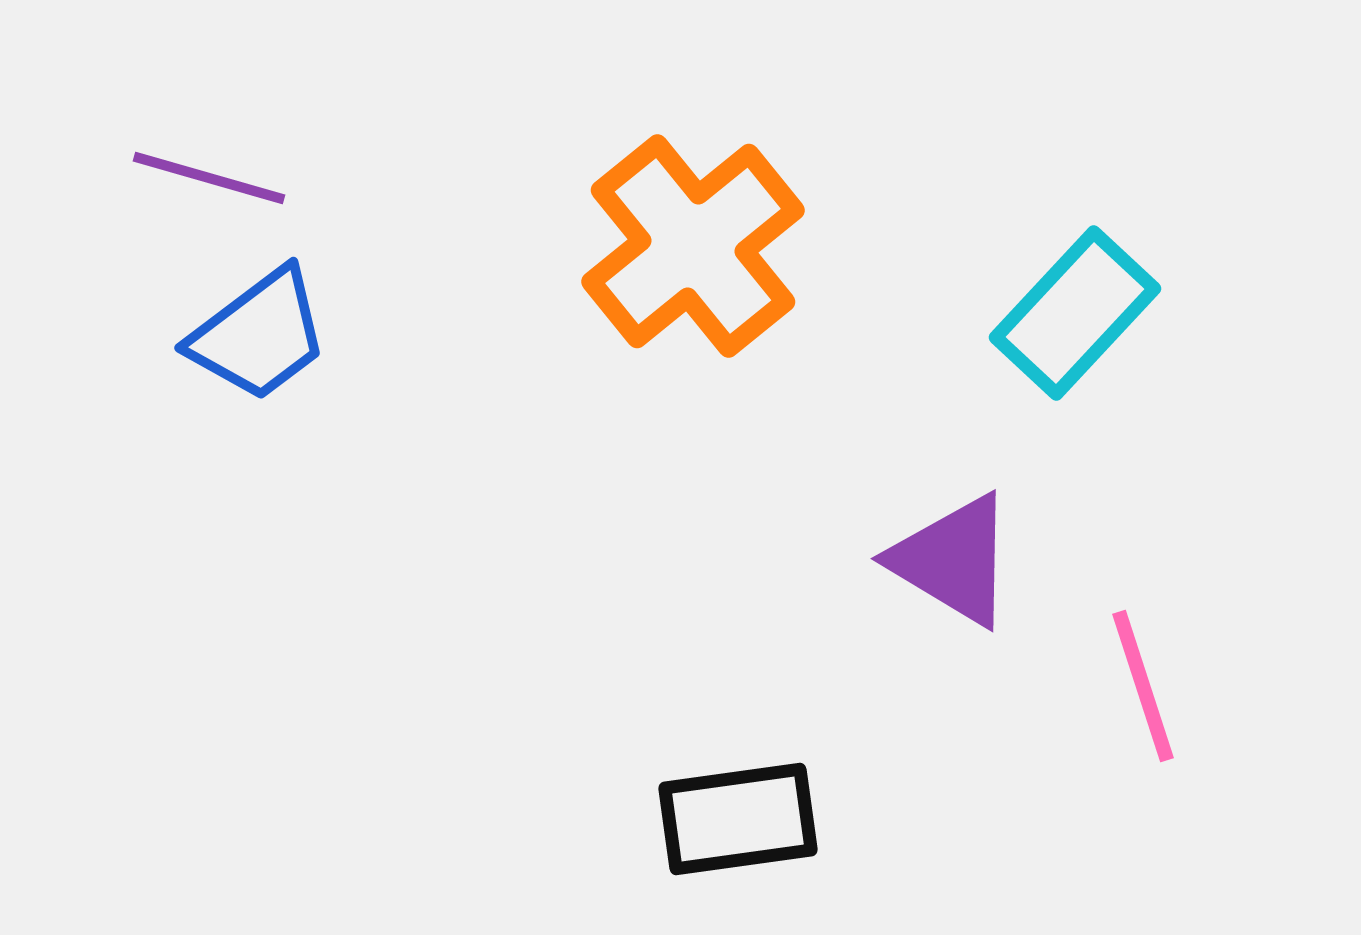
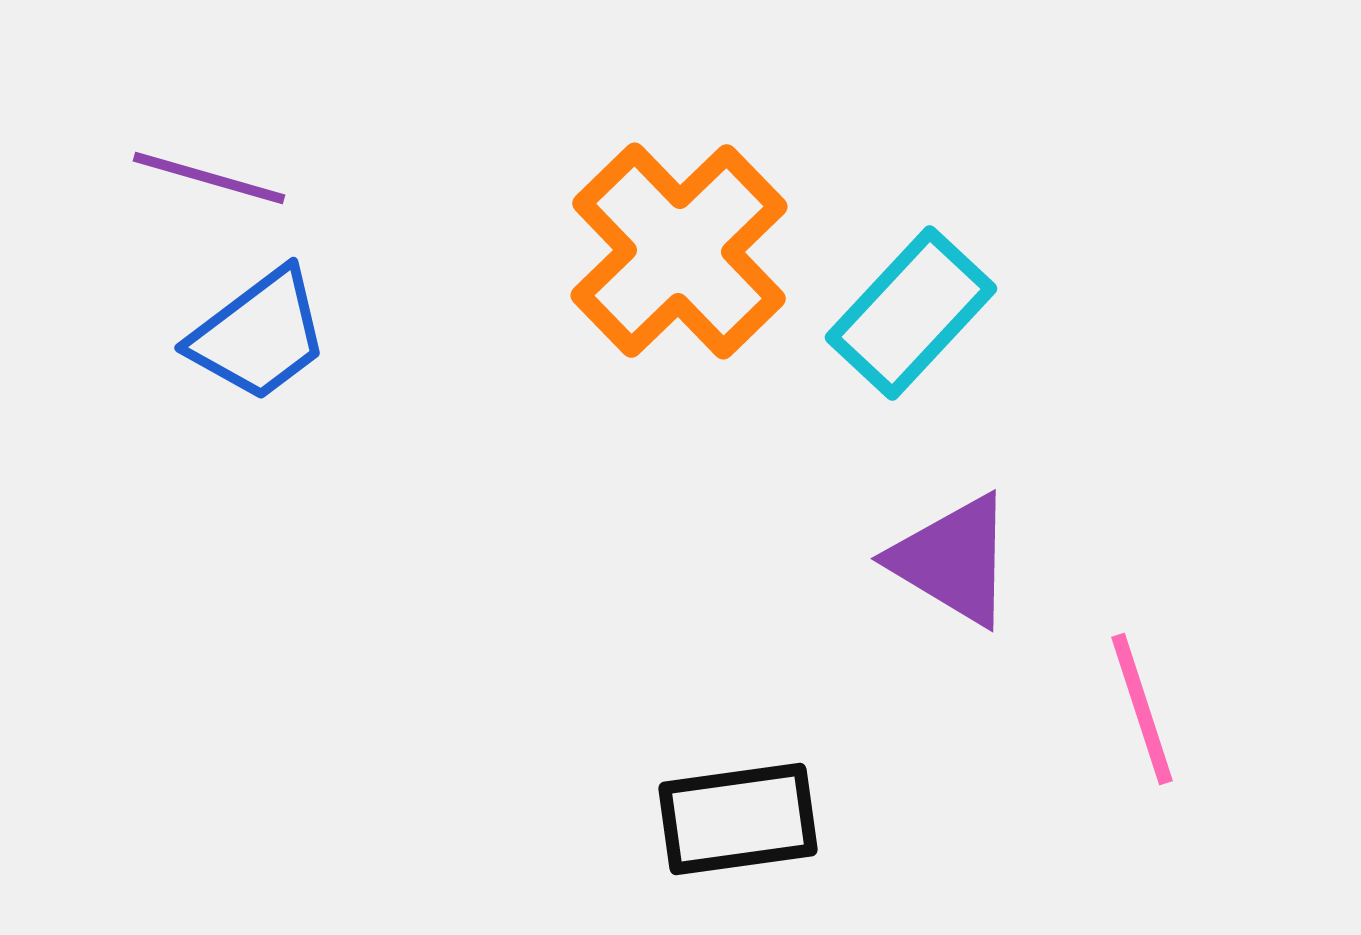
orange cross: moved 14 px left, 5 px down; rotated 5 degrees counterclockwise
cyan rectangle: moved 164 px left
pink line: moved 1 px left, 23 px down
